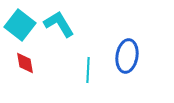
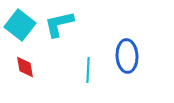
cyan L-shape: rotated 72 degrees counterclockwise
blue ellipse: rotated 12 degrees counterclockwise
red diamond: moved 4 px down
